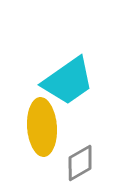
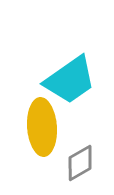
cyan trapezoid: moved 2 px right, 1 px up
